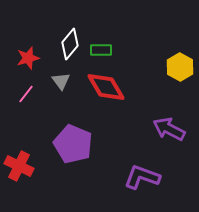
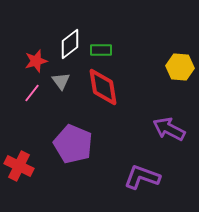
white diamond: rotated 12 degrees clockwise
red star: moved 8 px right, 3 px down
yellow hexagon: rotated 24 degrees counterclockwise
red diamond: moved 3 px left; rotated 21 degrees clockwise
pink line: moved 6 px right, 1 px up
